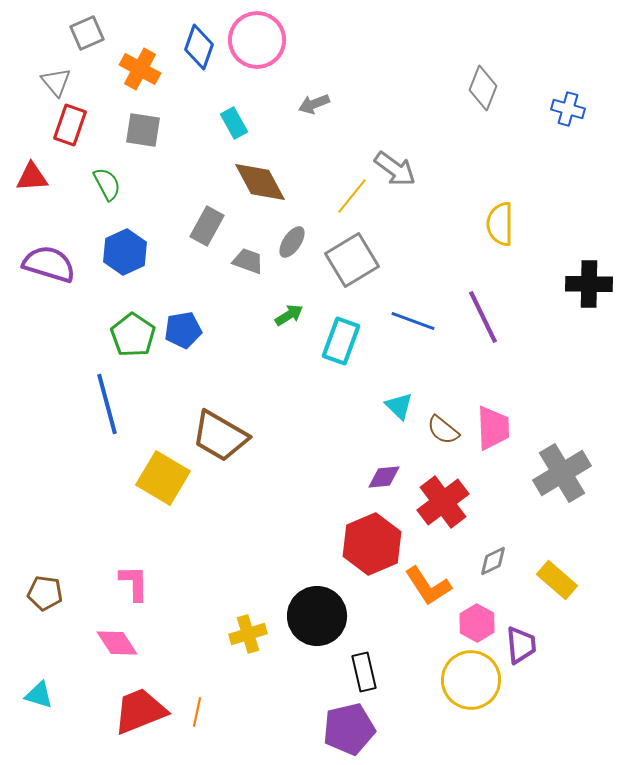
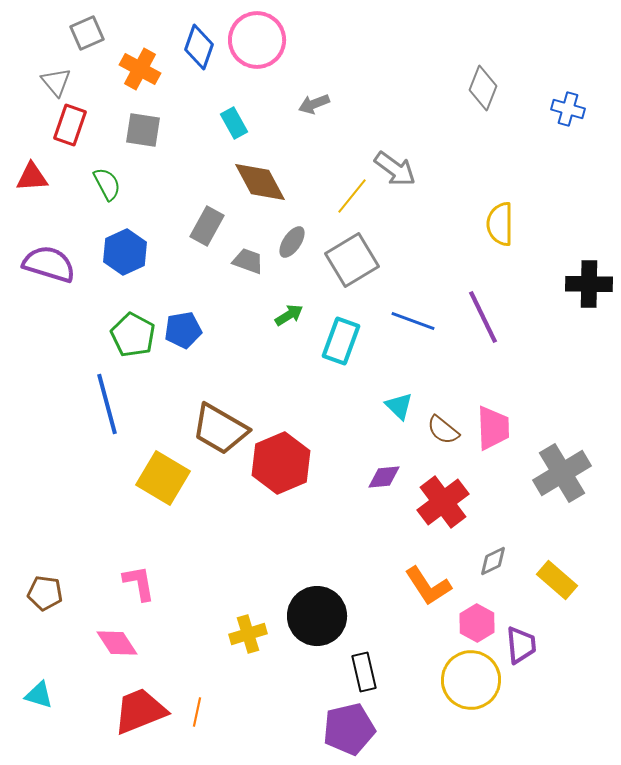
green pentagon at (133, 335): rotated 6 degrees counterclockwise
brown trapezoid at (220, 436): moved 7 px up
red hexagon at (372, 544): moved 91 px left, 81 px up
pink L-shape at (134, 583): moved 5 px right; rotated 9 degrees counterclockwise
